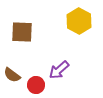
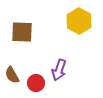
purple arrow: rotated 30 degrees counterclockwise
brown semicircle: rotated 24 degrees clockwise
red circle: moved 2 px up
